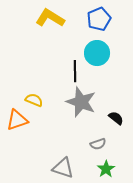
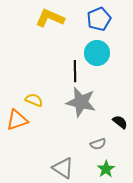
yellow L-shape: rotated 8 degrees counterclockwise
gray star: rotated 8 degrees counterclockwise
black semicircle: moved 4 px right, 4 px down
gray triangle: rotated 15 degrees clockwise
